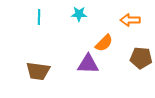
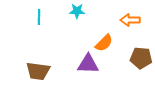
cyan star: moved 2 px left, 3 px up
